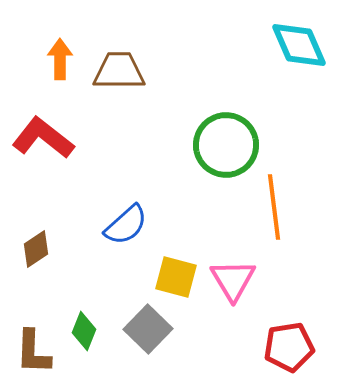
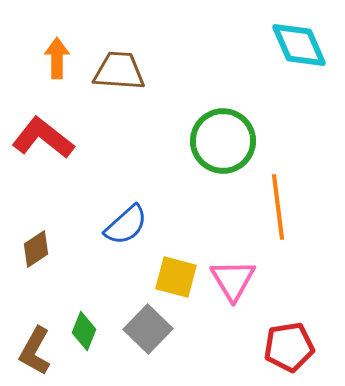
orange arrow: moved 3 px left, 1 px up
brown trapezoid: rotated 4 degrees clockwise
green circle: moved 3 px left, 4 px up
orange line: moved 4 px right
brown L-shape: moved 2 px right, 1 px up; rotated 27 degrees clockwise
